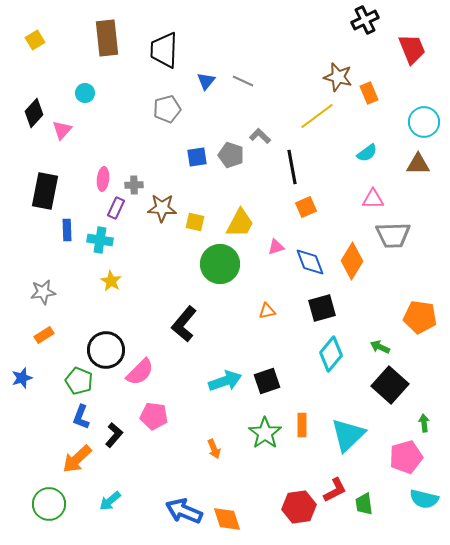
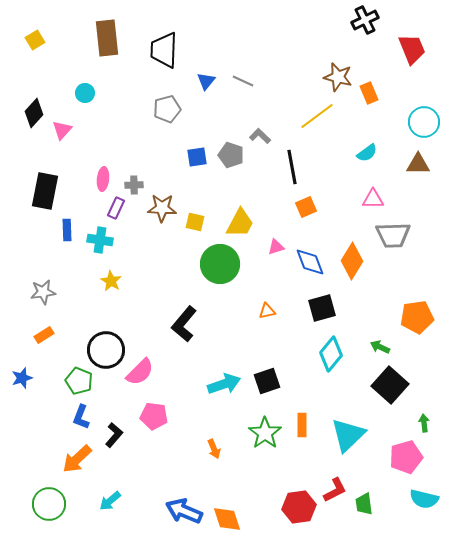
orange pentagon at (420, 317): moved 3 px left; rotated 16 degrees counterclockwise
cyan arrow at (225, 381): moved 1 px left, 3 px down
